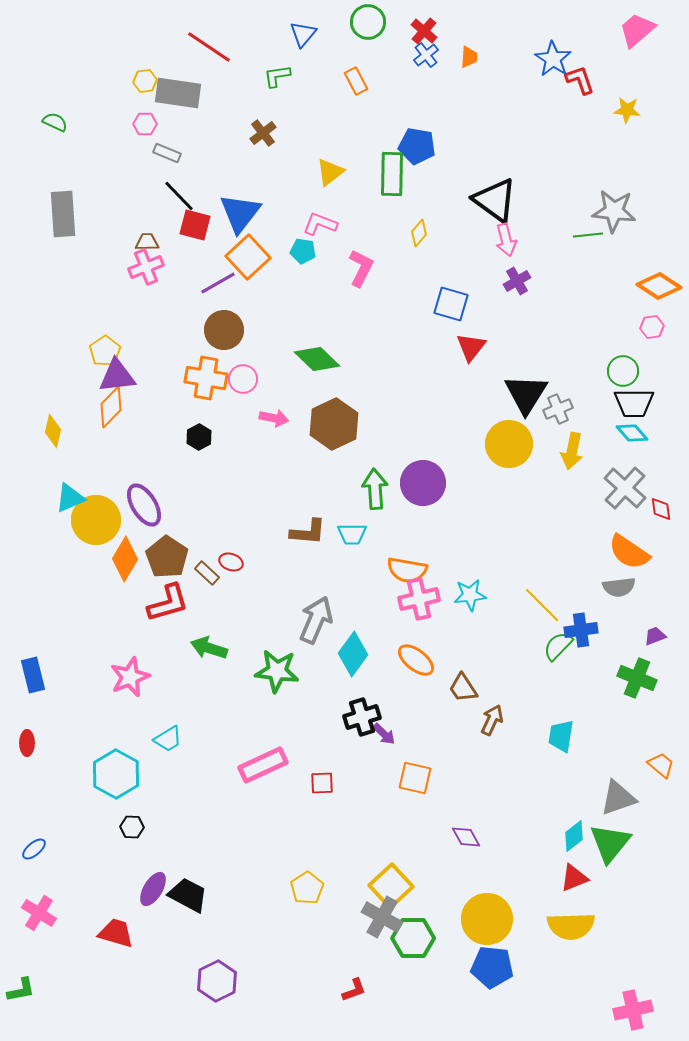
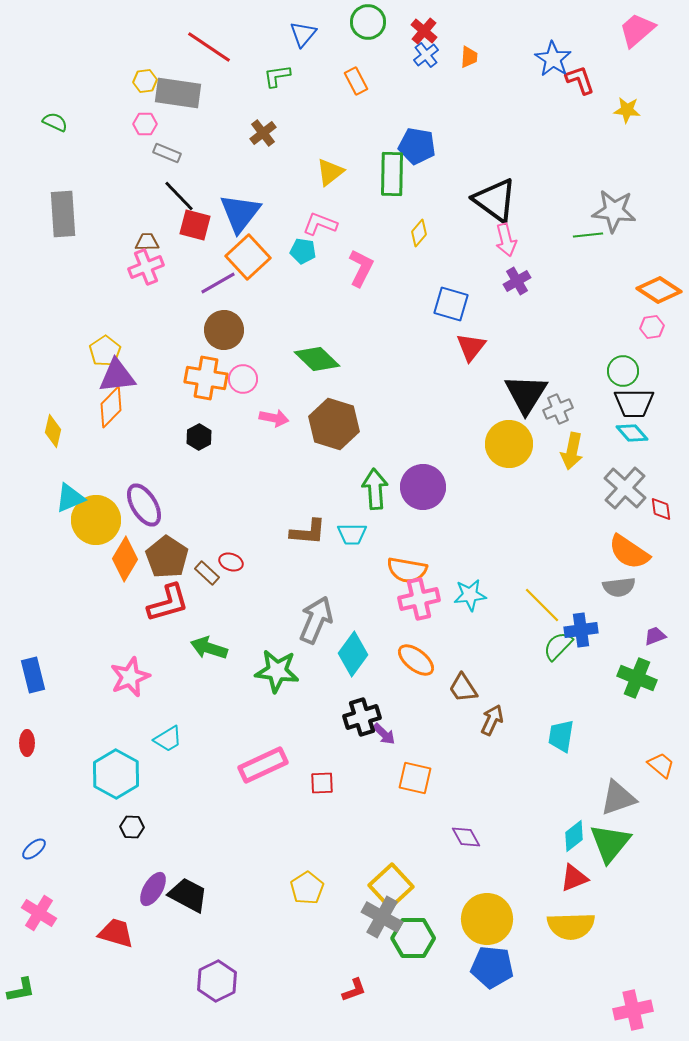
orange diamond at (659, 286): moved 4 px down
brown hexagon at (334, 424): rotated 18 degrees counterclockwise
purple circle at (423, 483): moved 4 px down
